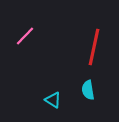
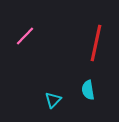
red line: moved 2 px right, 4 px up
cyan triangle: rotated 42 degrees clockwise
